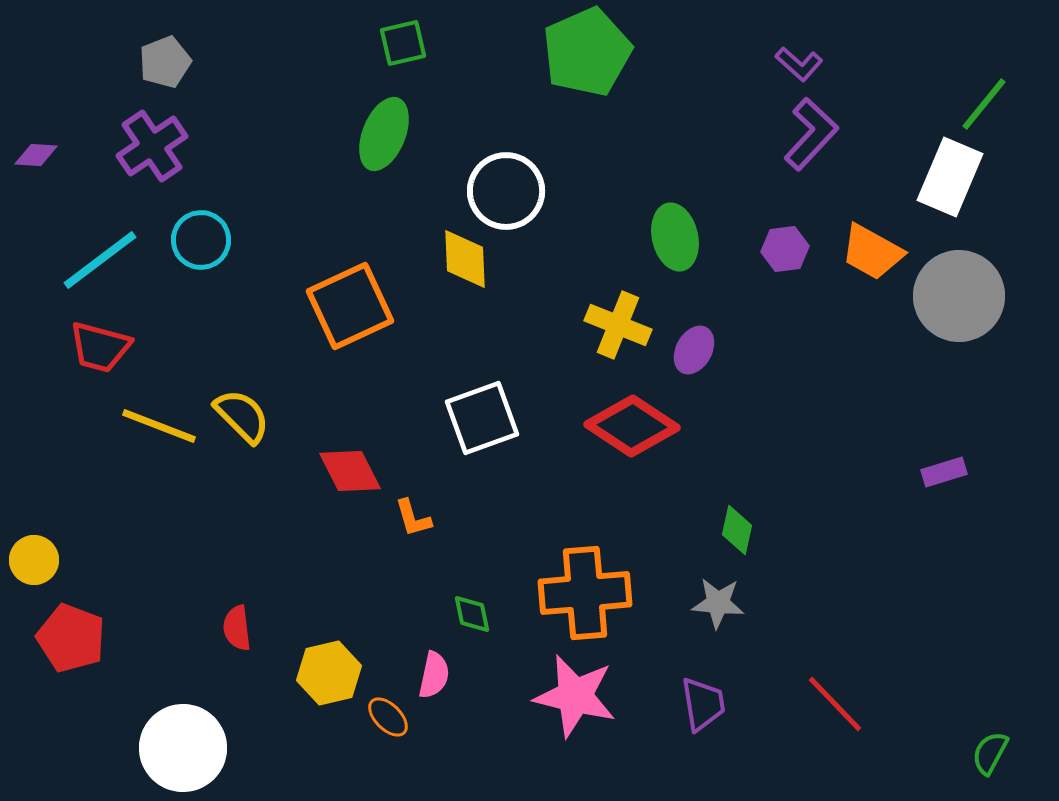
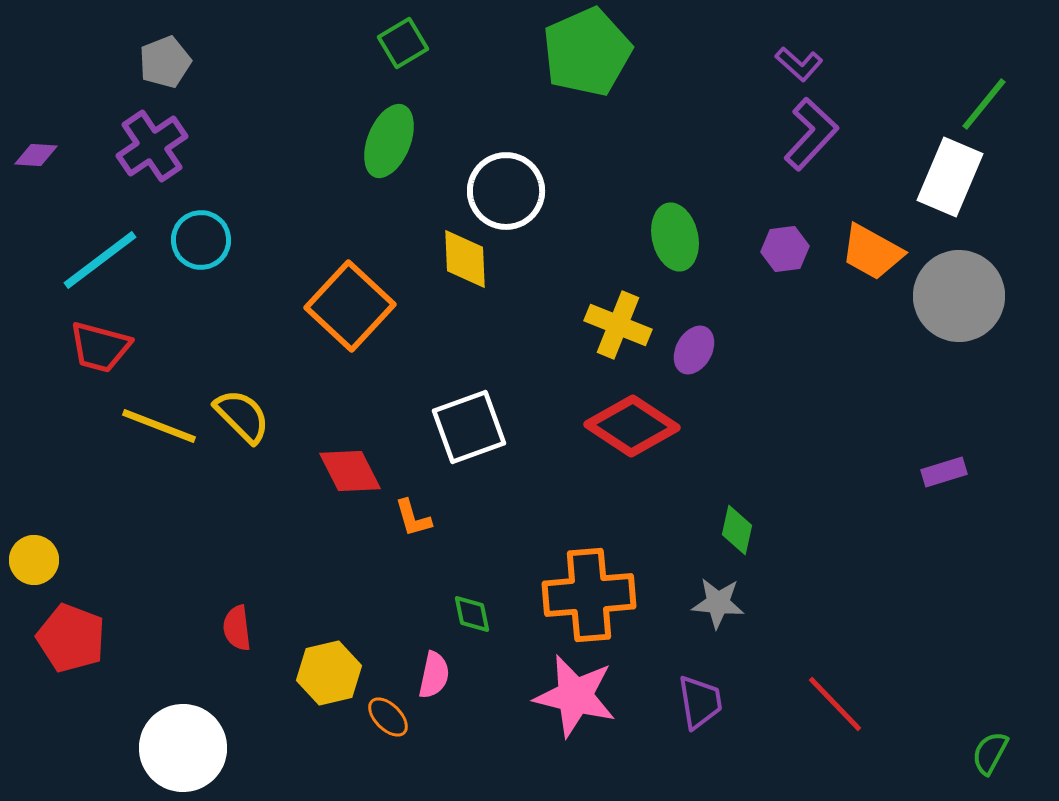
green square at (403, 43): rotated 18 degrees counterclockwise
green ellipse at (384, 134): moved 5 px right, 7 px down
orange square at (350, 306): rotated 22 degrees counterclockwise
white square at (482, 418): moved 13 px left, 9 px down
orange cross at (585, 593): moved 4 px right, 2 px down
purple trapezoid at (703, 704): moved 3 px left, 2 px up
